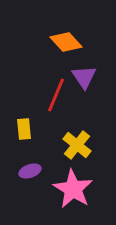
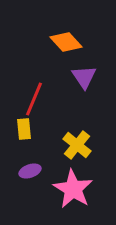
red line: moved 22 px left, 4 px down
